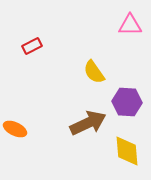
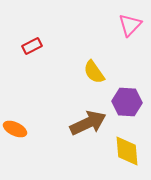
pink triangle: rotated 45 degrees counterclockwise
